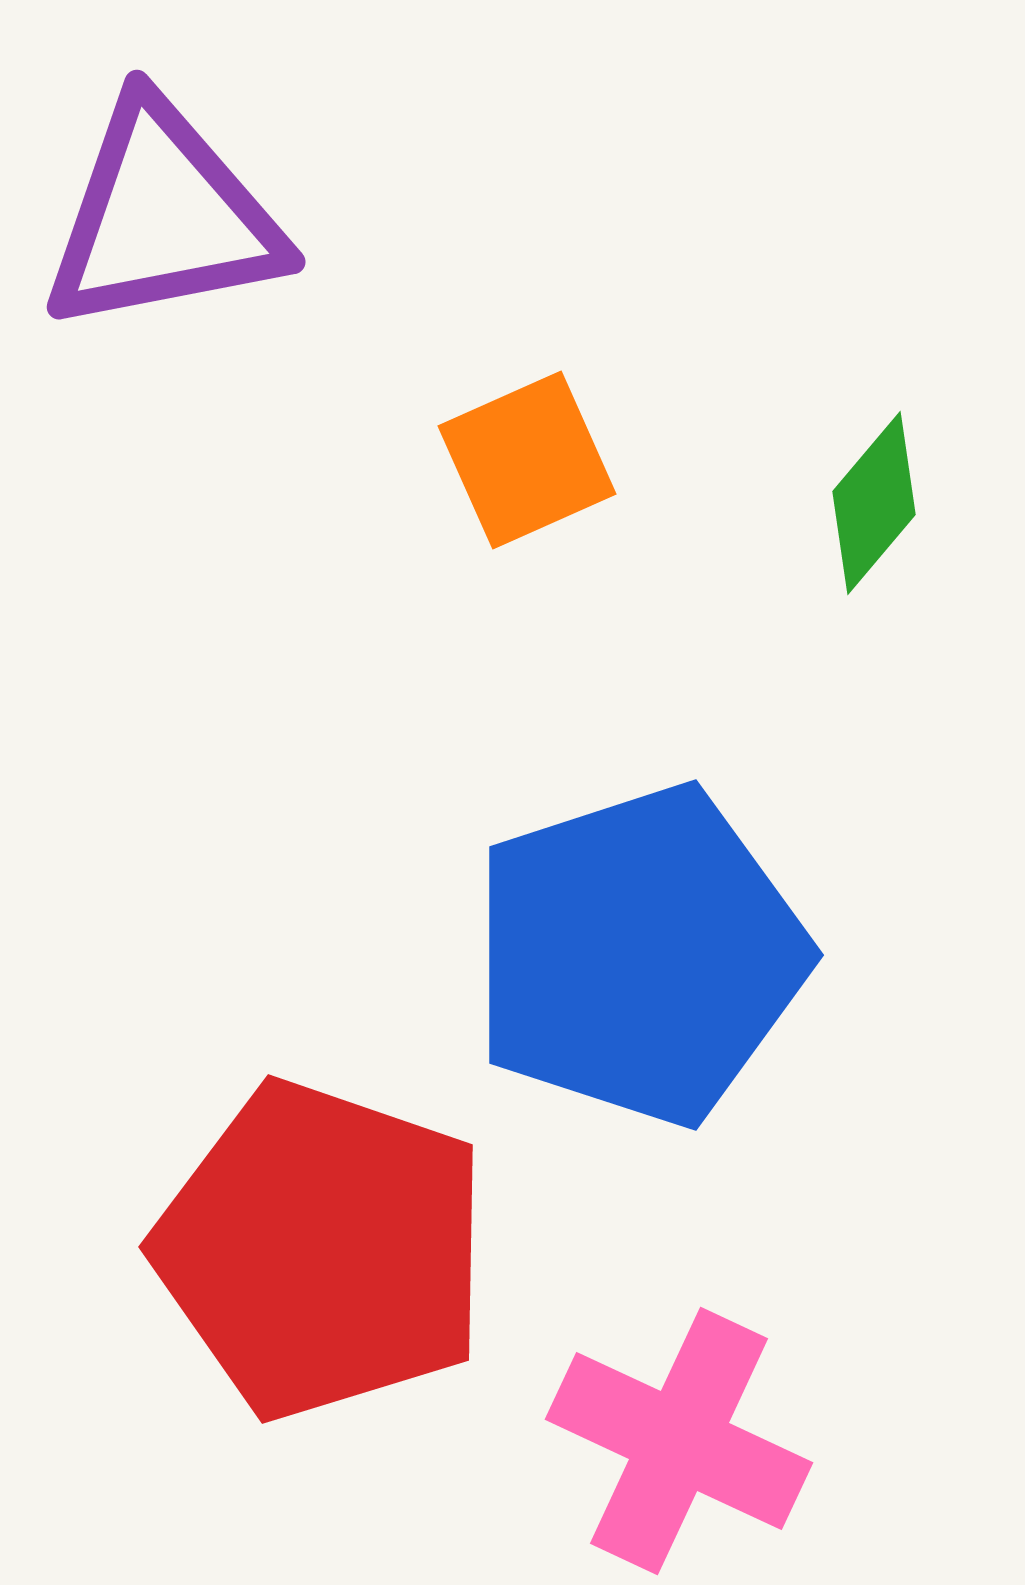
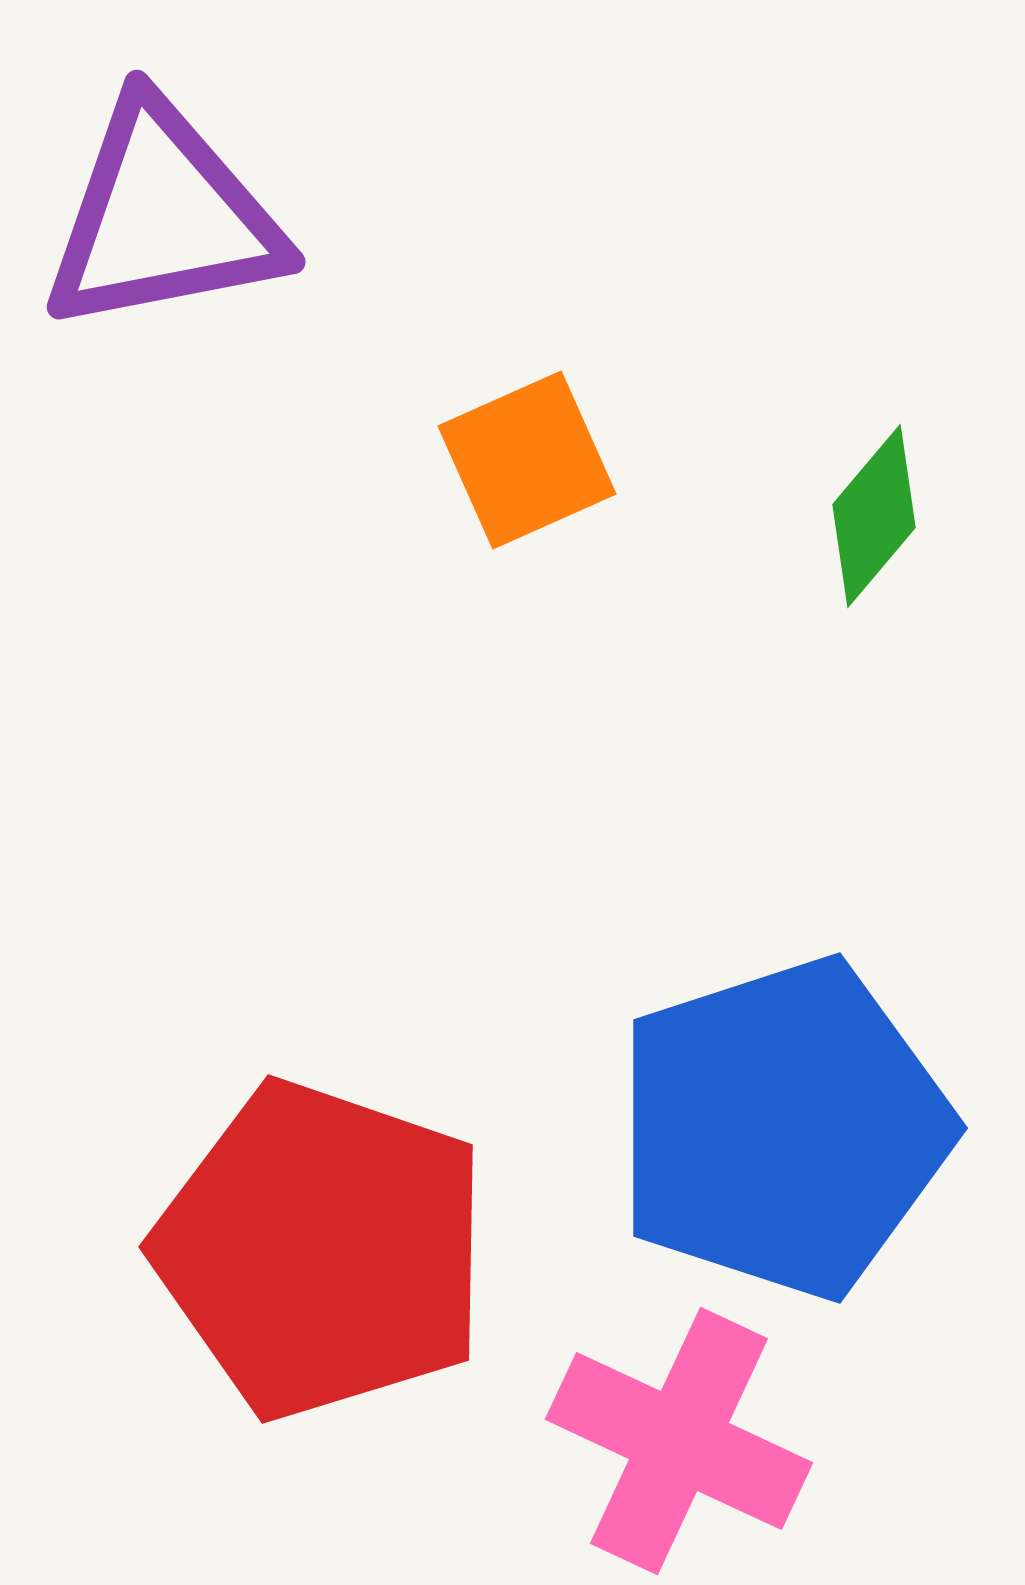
green diamond: moved 13 px down
blue pentagon: moved 144 px right, 173 px down
